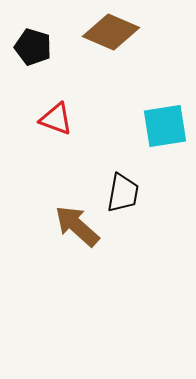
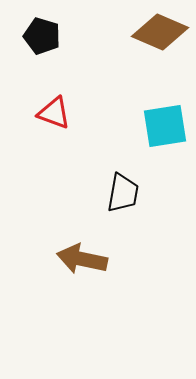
brown diamond: moved 49 px right
black pentagon: moved 9 px right, 11 px up
red triangle: moved 2 px left, 6 px up
brown arrow: moved 5 px right, 33 px down; rotated 30 degrees counterclockwise
